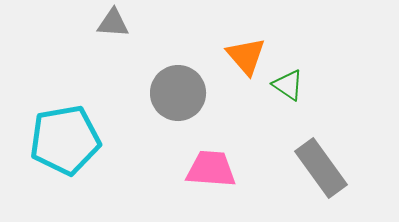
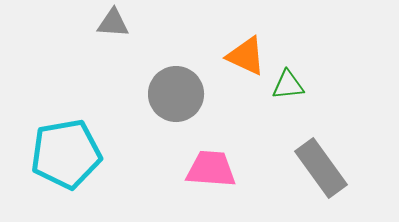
orange triangle: rotated 24 degrees counterclockwise
green triangle: rotated 40 degrees counterclockwise
gray circle: moved 2 px left, 1 px down
cyan pentagon: moved 1 px right, 14 px down
